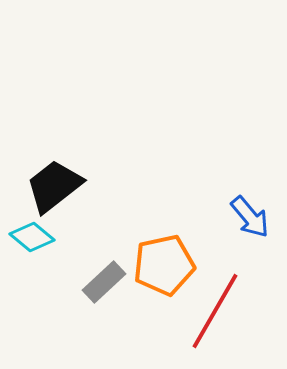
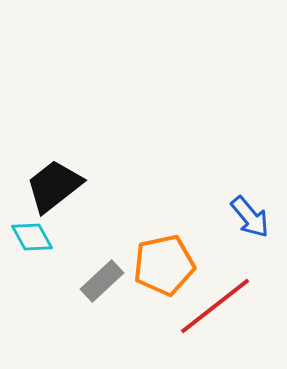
cyan diamond: rotated 21 degrees clockwise
gray rectangle: moved 2 px left, 1 px up
red line: moved 5 px up; rotated 22 degrees clockwise
